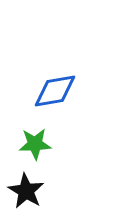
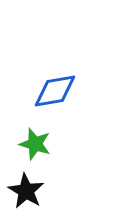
green star: rotated 20 degrees clockwise
